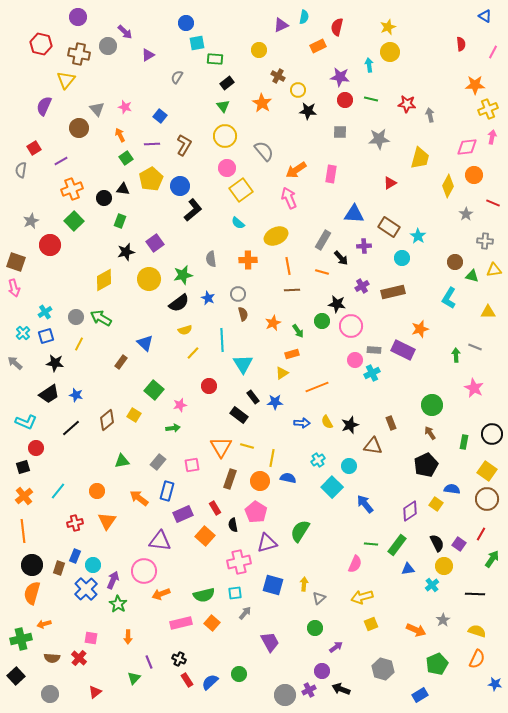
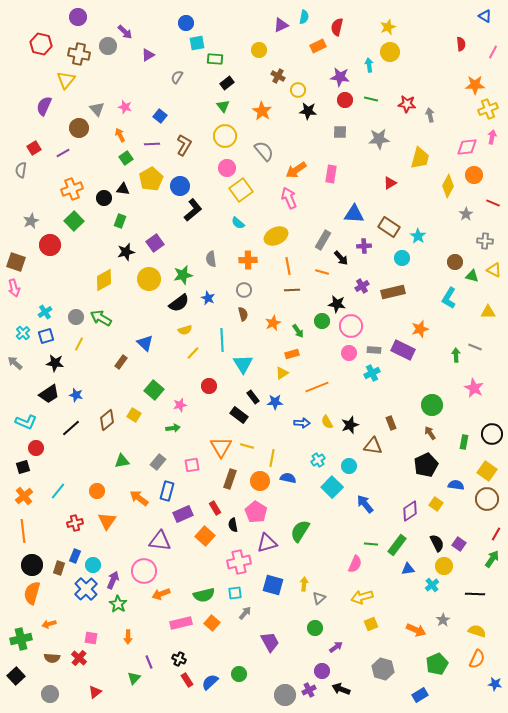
orange star at (262, 103): moved 8 px down
purple line at (61, 161): moved 2 px right, 8 px up
yellow triangle at (494, 270): rotated 35 degrees clockwise
gray circle at (238, 294): moved 6 px right, 4 px up
pink circle at (355, 360): moved 6 px left, 7 px up
blue semicircle at (452, 489): moved 4 px right, 4 px up
red line at (481, 534): moved 15 px right
orange arrow at (44, 624): moved 5 px right
